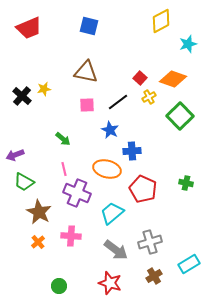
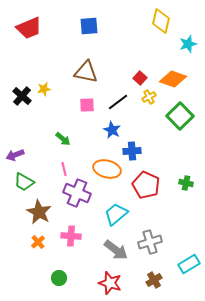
yellow diamond: rotated 50 degrees counterclockwise
blue square: rotated 18 degrees counterclockwise
blue star: moved 2 px right
red pentagon: moved 3 px right, 4 px up
cyan trapezoid: moved 4 px right, 1 px down
brown cross: moved 4 px down
green circle: moved 8 px up
